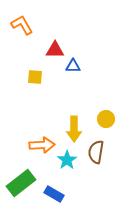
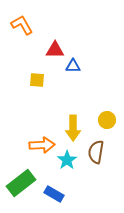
yellow square: moved 2 px right, 3 px down
yellow circle: moved 1 px right, 1 px down
yellow arrow: moved 1 px left, 1 px up
